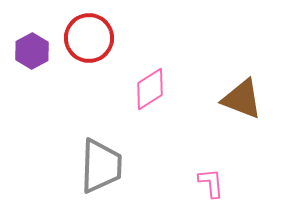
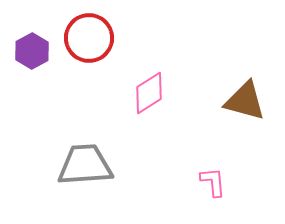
pink diamond: moved 1 px left, 4 px down
brown triangle: moved 3 px right, 2 px down; rotated 6 degrees counterclockwise
gray trapezoid: moved 16 px left, 1 px up; rotated 96 degrees counterclockwise
pink L-shape: moved 2 px right, 1 px up
